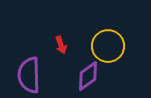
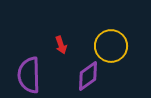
yellow circle: moved 3 px right
